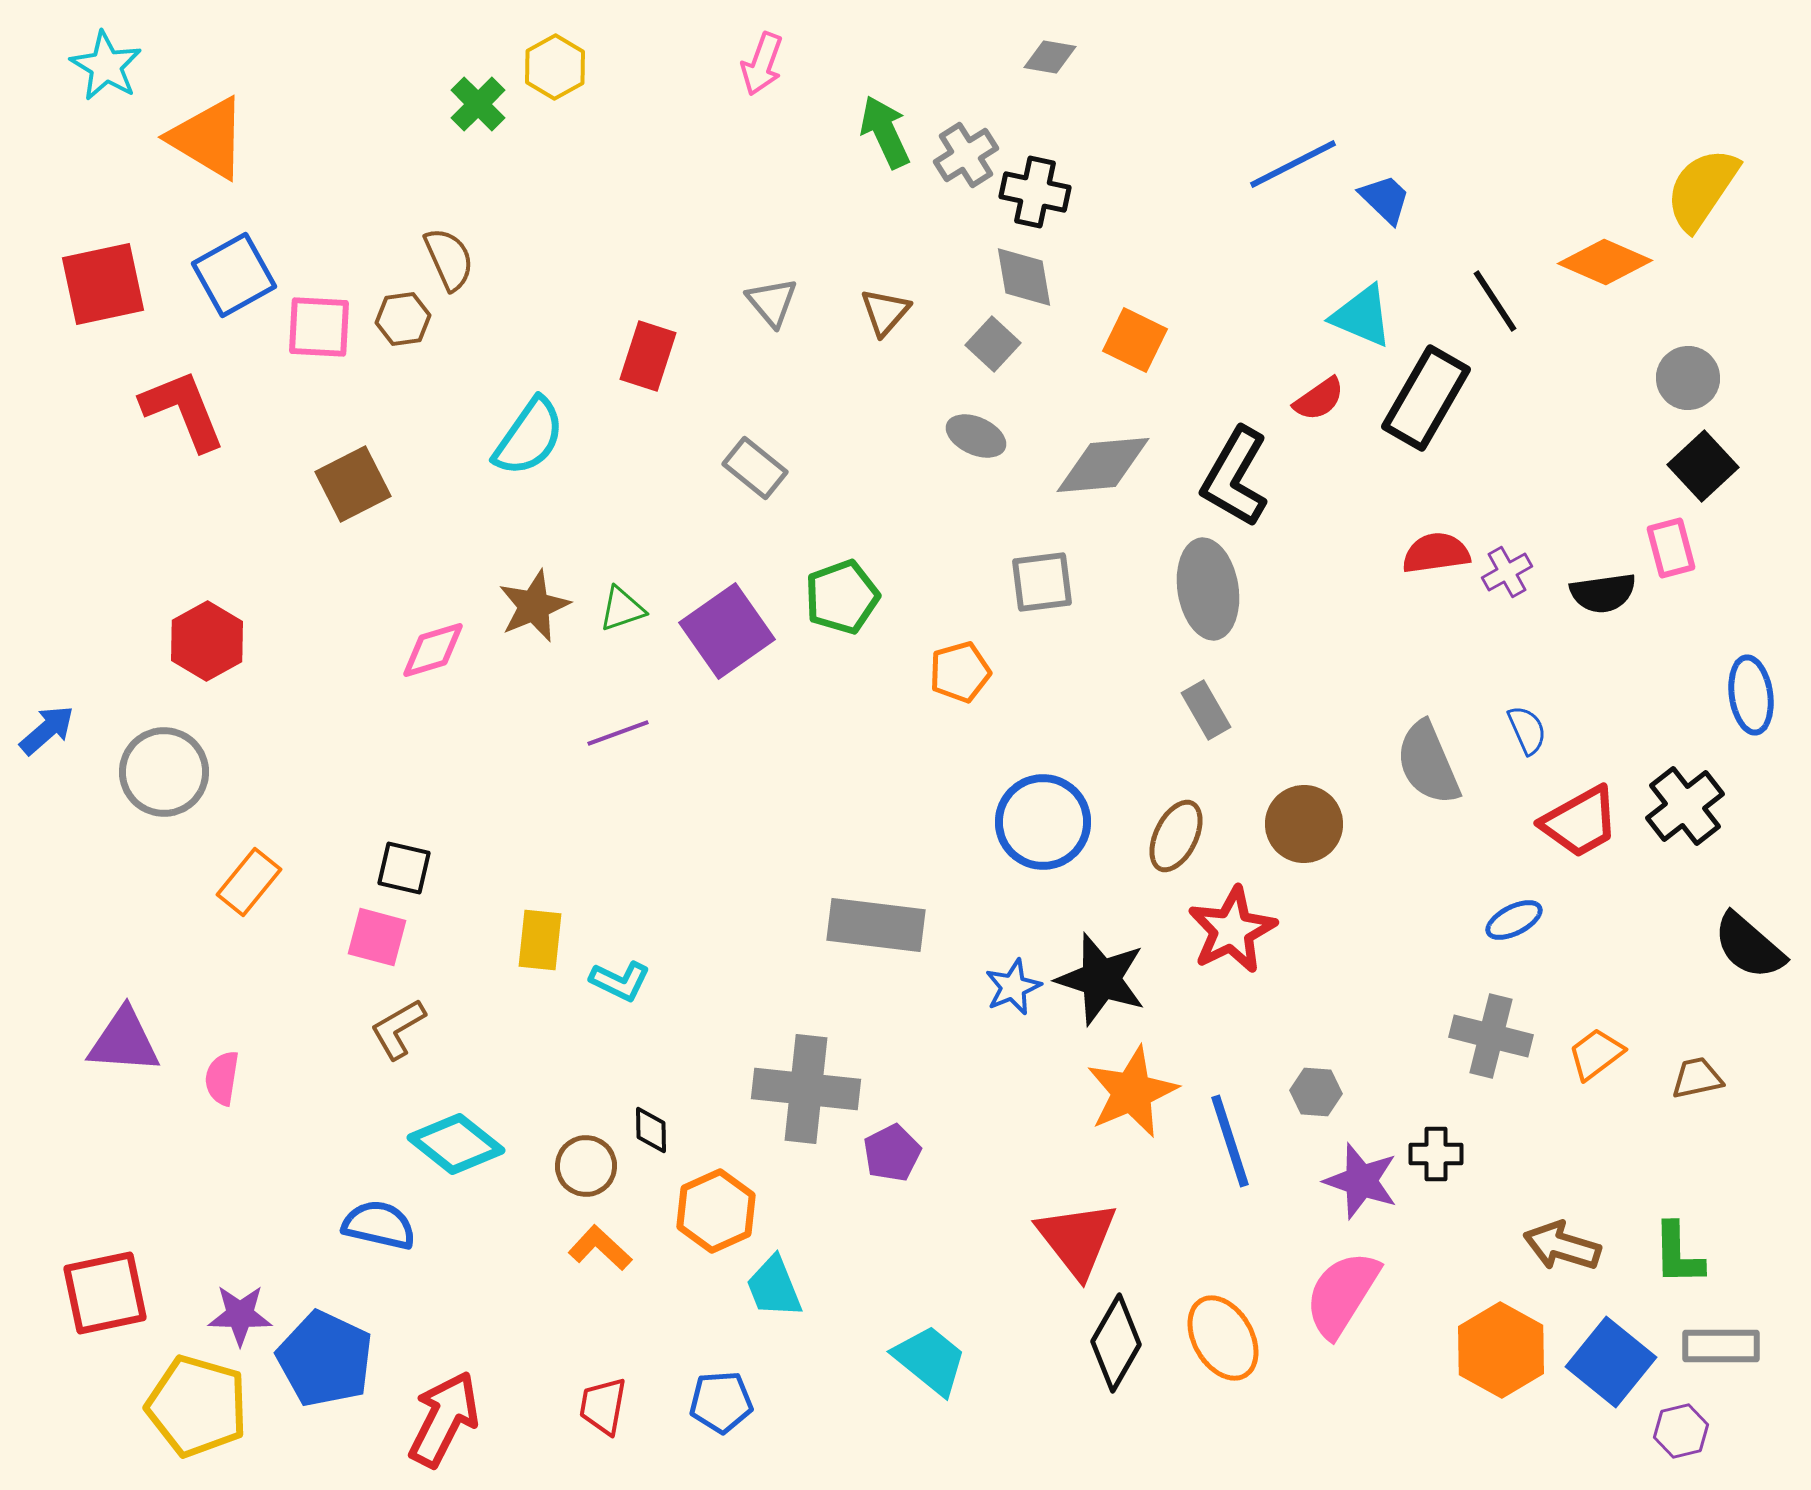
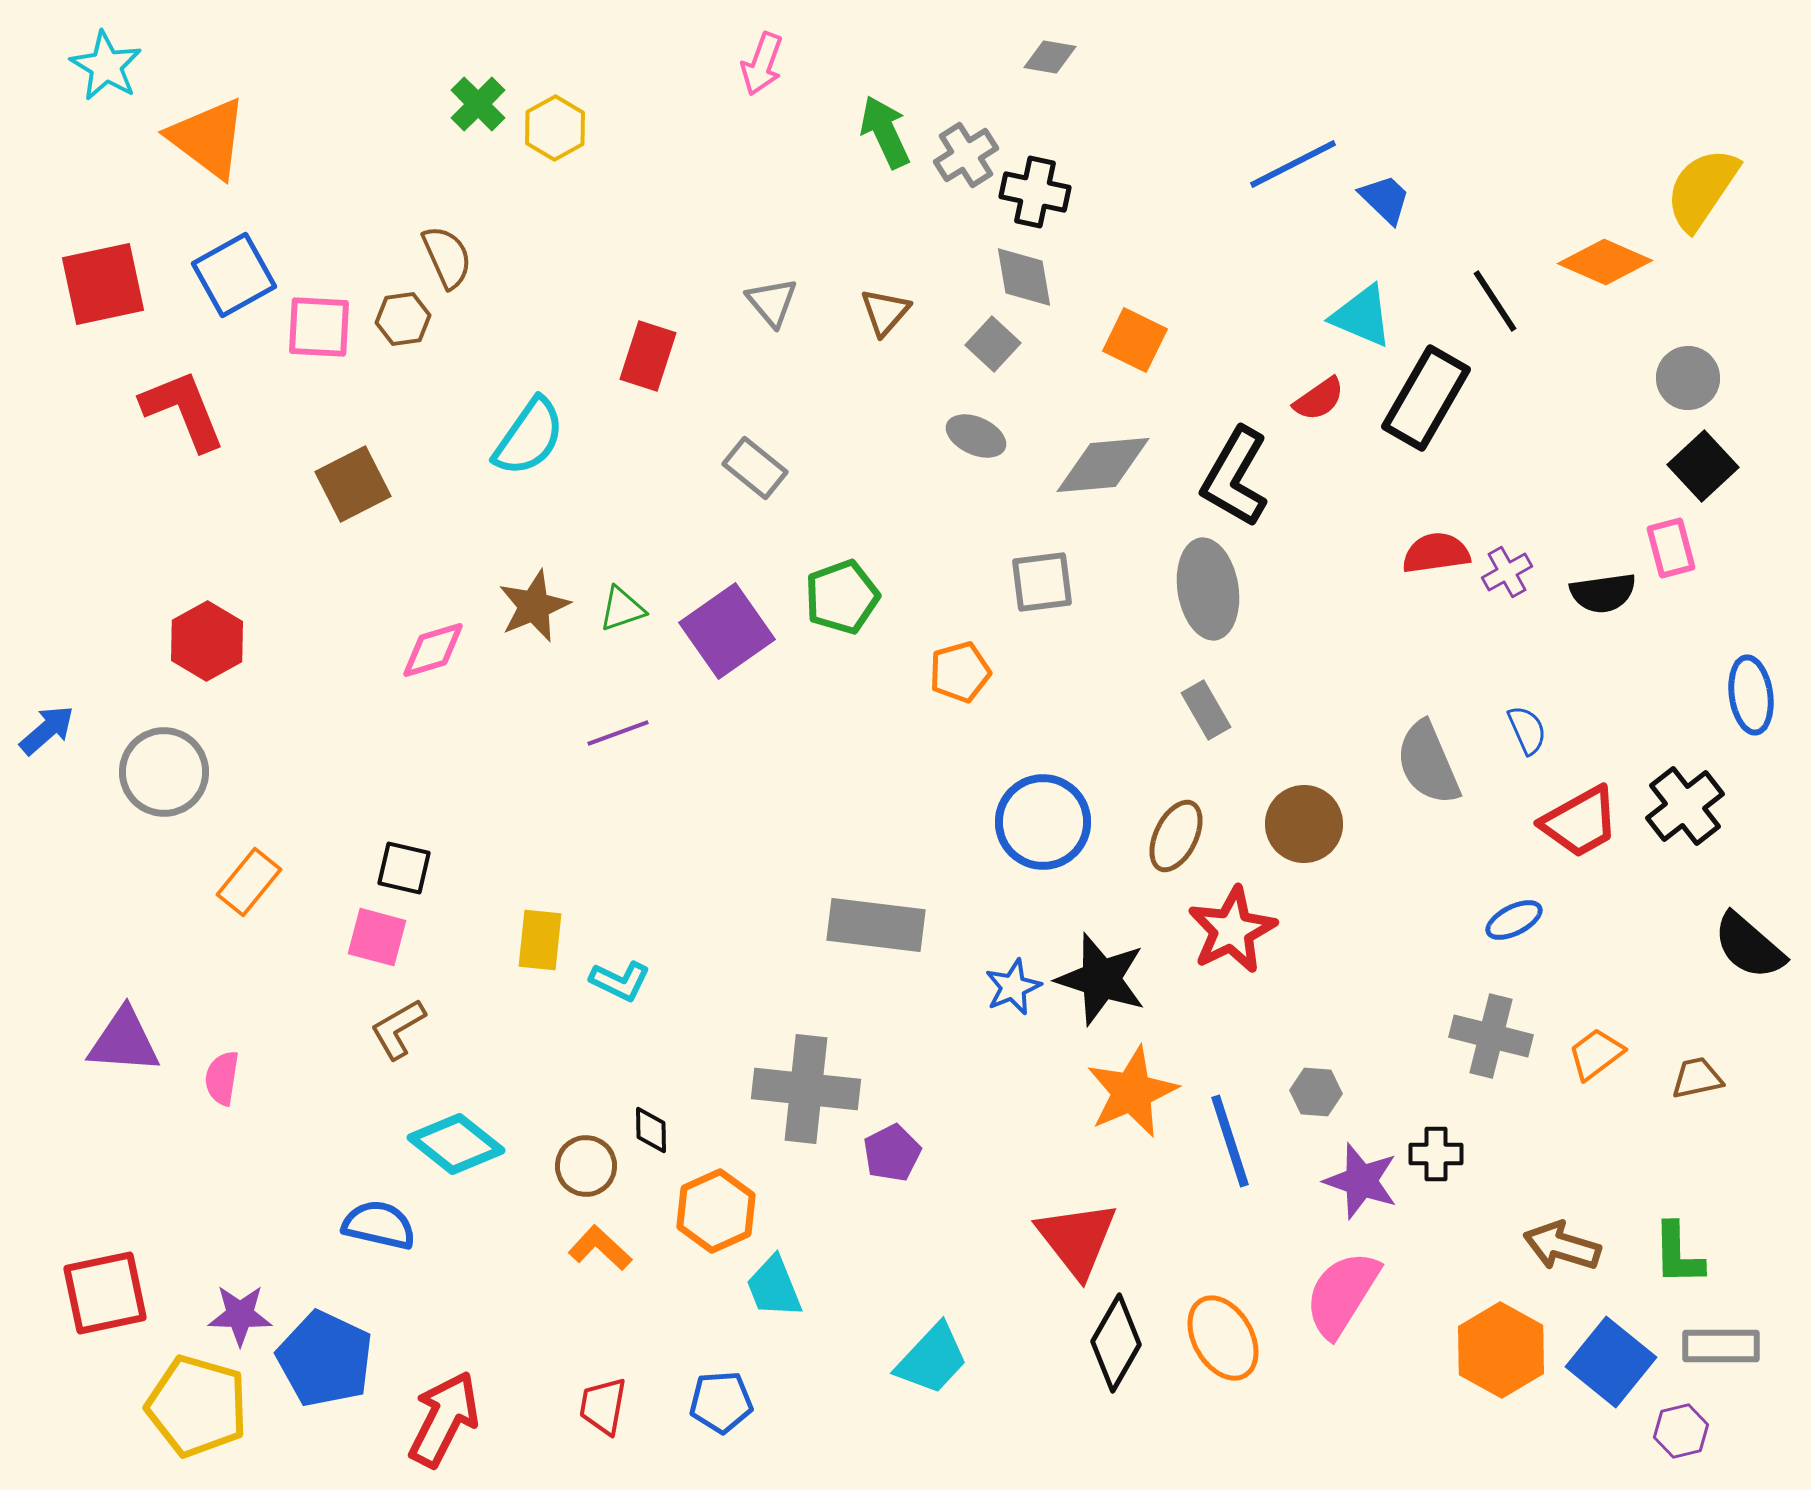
yellow hexagon at (555, 67): moved 61 px down
orange triangle at (208, 138): rotated 6 degrees clockwise
brown semicircle at (449, 259): moved 2 px left, 2 px up
cyan trapezoid at (930, 1360): moved 2 px right, 1 px up; rotated 94 degrees clockwise
